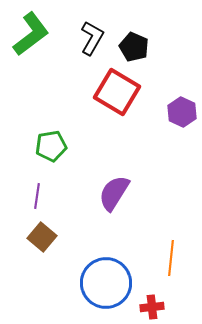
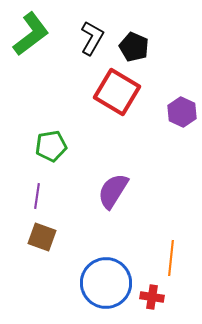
purple semicircle: moved 1 px left, 2 px up
brown square: rotated 20 degrees counterclockwise
red cross: moved 10 px up; rotated 15 degrees clockwise
